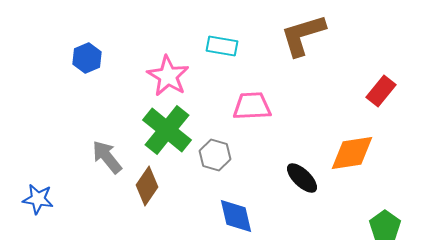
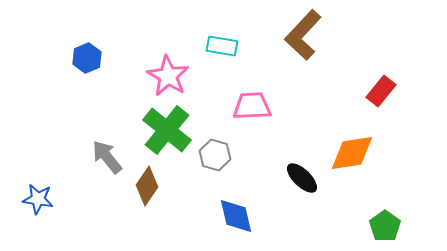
brown L-shape: rotated 30 degrees counterclockwise
